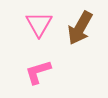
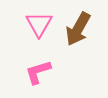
brown arrow: moved 2 px left, 1 px down
